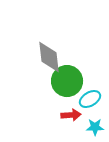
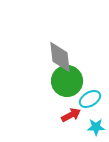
gray diamond: moved 11 px right
red arrow: rotated 24 degrees counterclockwise
cyan star: moved 1 px right
